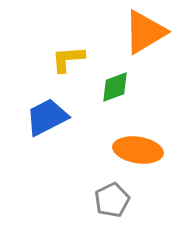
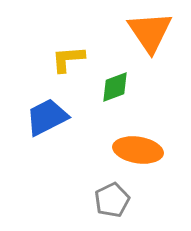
orange triangle: moved 5 px right; rotated 33 degrees counterclockwise
